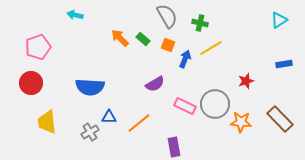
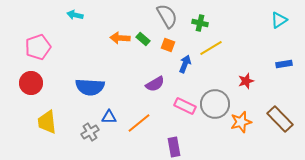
orange arrow: rotated 42 degrees counterclockwise
blue arrow: moved 5 px down
orange star: rotated 20 degrees counterclockwise
